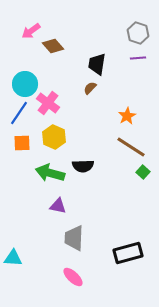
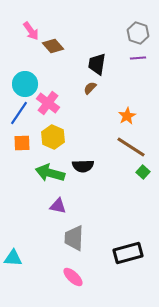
pink arrow: rotated 90 degrees counterclockwise
yellow hexagon: moved 1 px left
